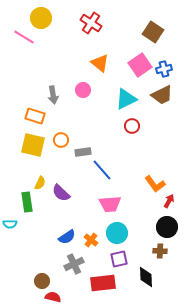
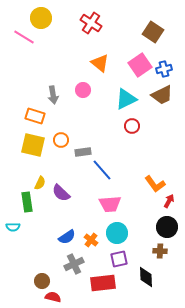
cyan semicircle: moved 3 px right, 3 px down
